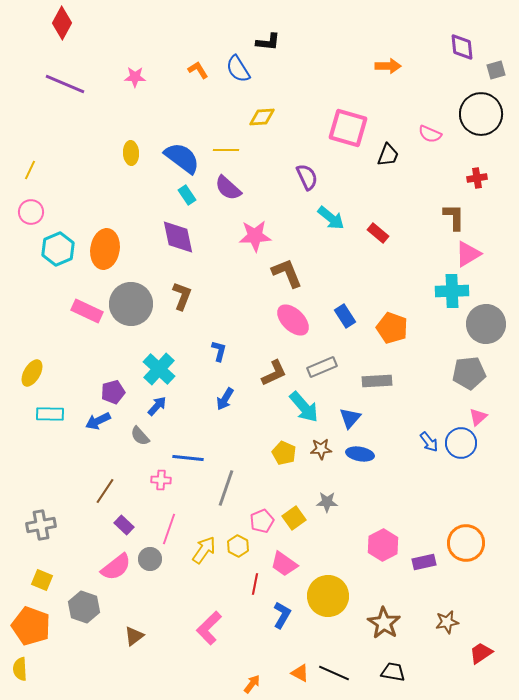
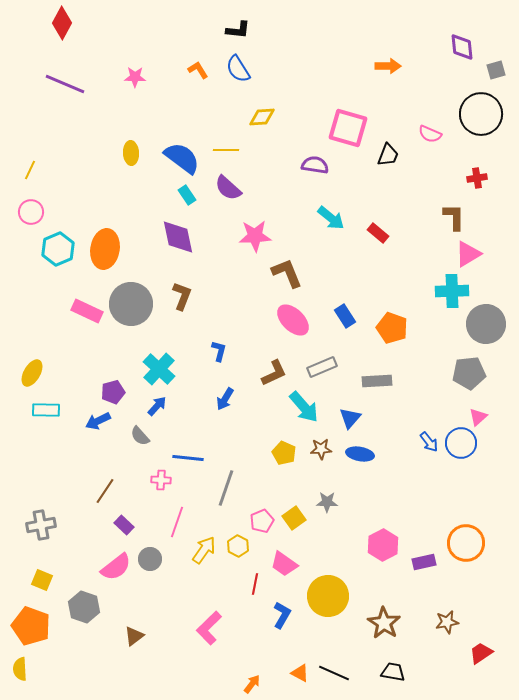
black L-shape at (268, 42): moved 30 px left, 12 px up
purple semicircle at (307, 177): moved 8 px right, 12 px up; rotated 56 degrees counterclockwise
cyan rectangle at (50, 414): moved 4 px left, 4 px up
pink line at (169, 529): moved 8 px right, 7 px up
